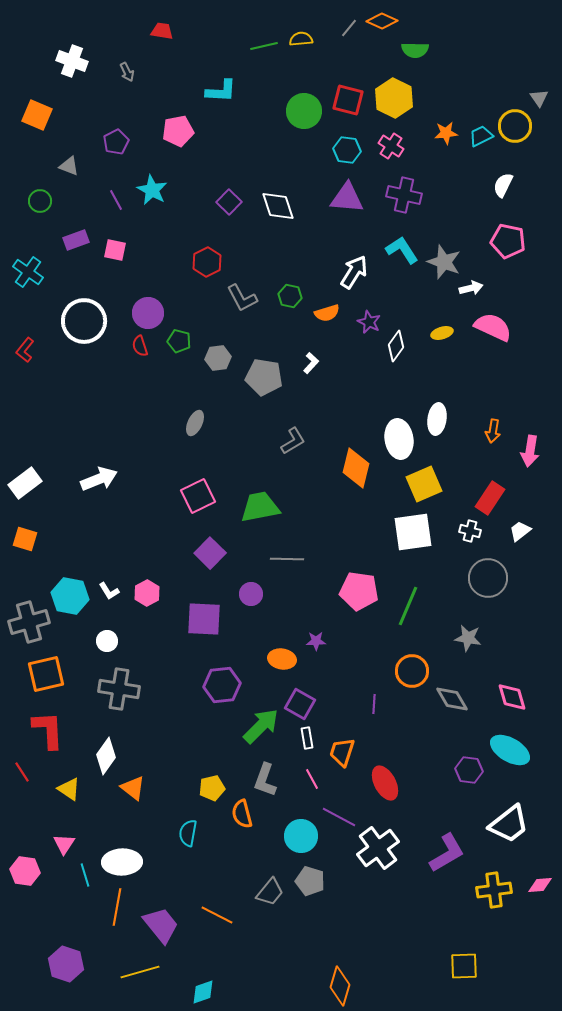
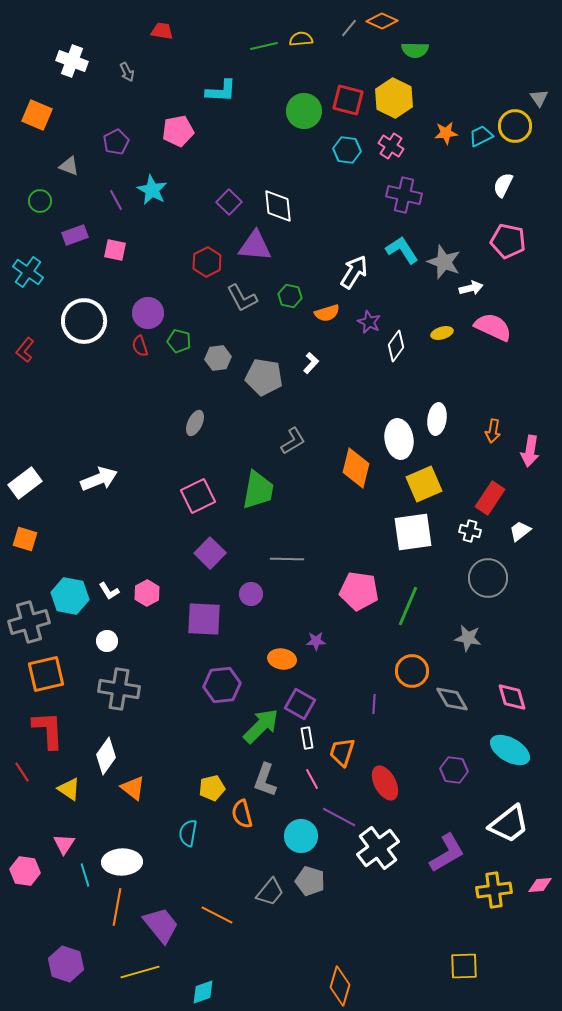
purple triangle at (347, 198): moved 92 px left, 48 px down
white diamond at (278, 206): rotated 12 degrees clockwise
purple rectangle at (76, 240): moved 1 px left, 5 px up
green trapezoid at (260, 507): moved 2 px left, 17 px up; rotated 111 degrees clockwise
purple hexagon at (469, 770): moved 15 px left
